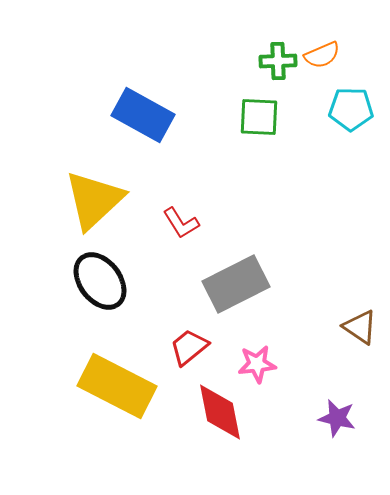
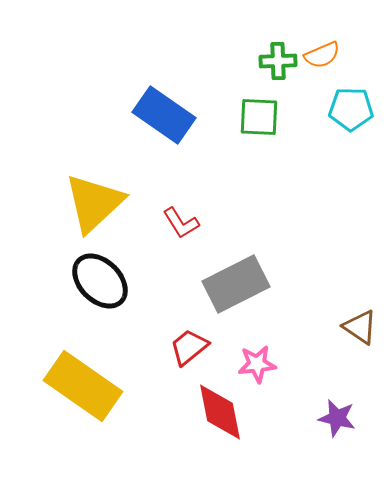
blue rectangle: moved 21 px right; rotated 6 degrees clockwise
yellow triangle: moved 3 px down
black ellipse: rotated 8 degrees counterclockwise
yellow rectangle: moved 34 px left; rotated 8 degrees clockwise
